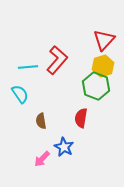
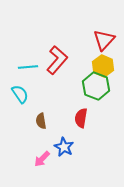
yellow hexagon: rotated 20 degrees counterclockwise
